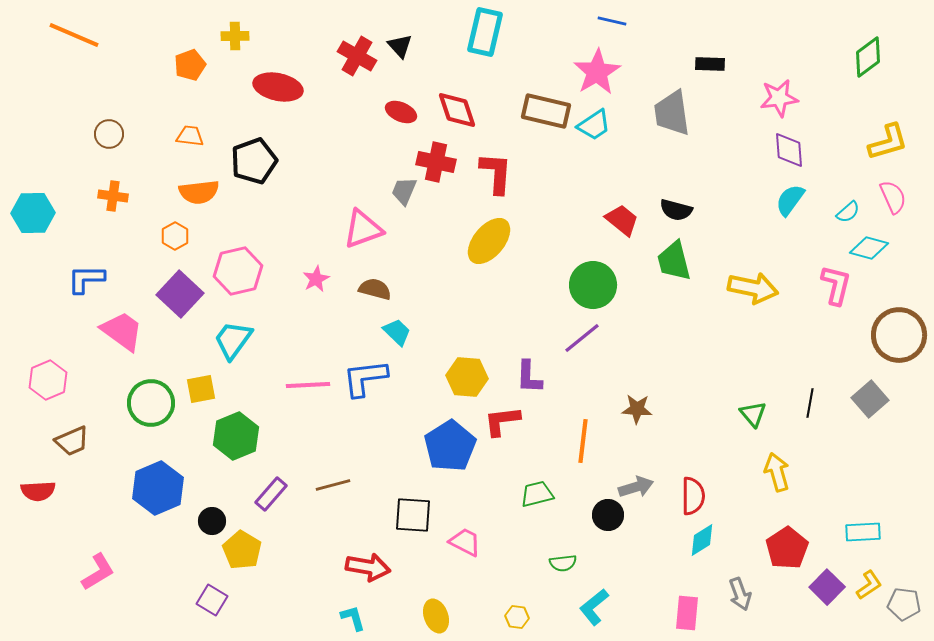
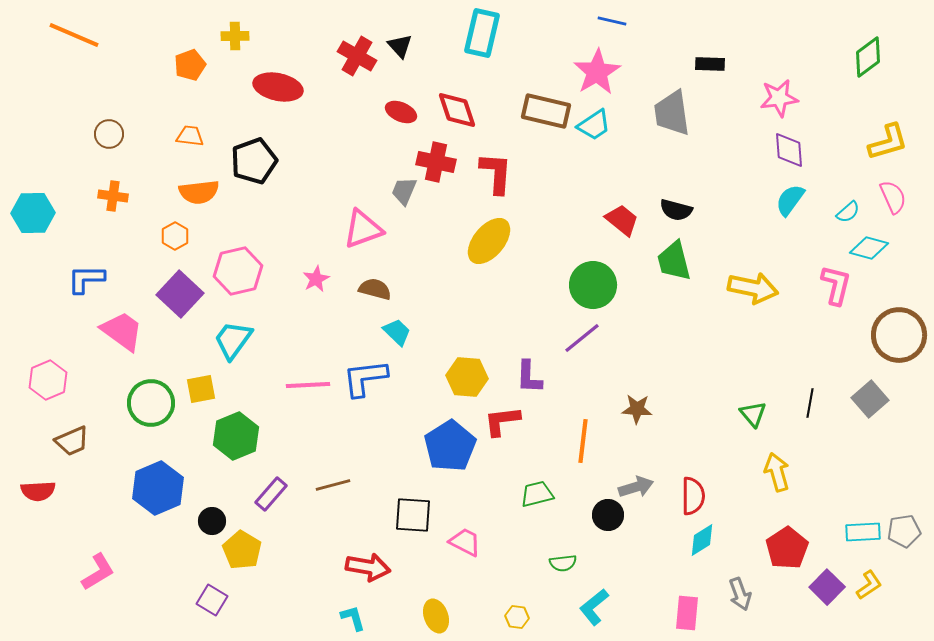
cyan rectangle at (485, 32): moved 3 px left, 1 px down
gray pentagon at (904, 604): moved 73 px up; rotated 16 degrees counterclockwise
